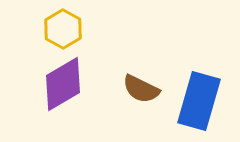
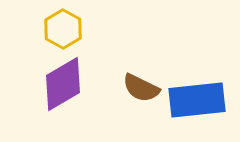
brown semicircle: moved 1 px up
blue rectangle: moved 2 px left, 1 px up; rotated 68 degrees clockwise
